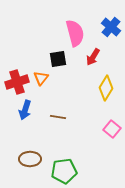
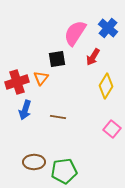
blue cross: moved 3 px left, 1 px down
pink semicircle: rotated 132 degrees counterclockwise
black square: moved 1 px left
yellow diamond: moved 2 px up
brown ellipse: moved 4 px right, 3 px down
